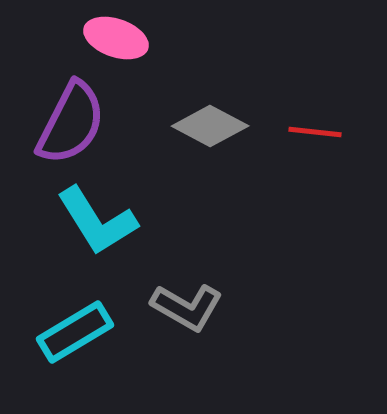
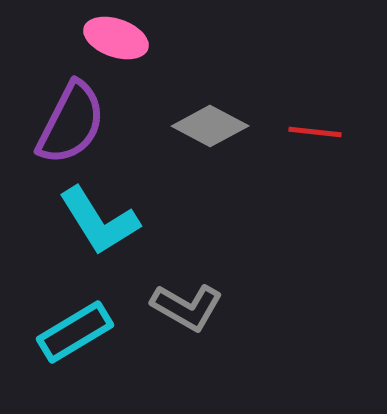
cyan L-shape: moved 2 px right
